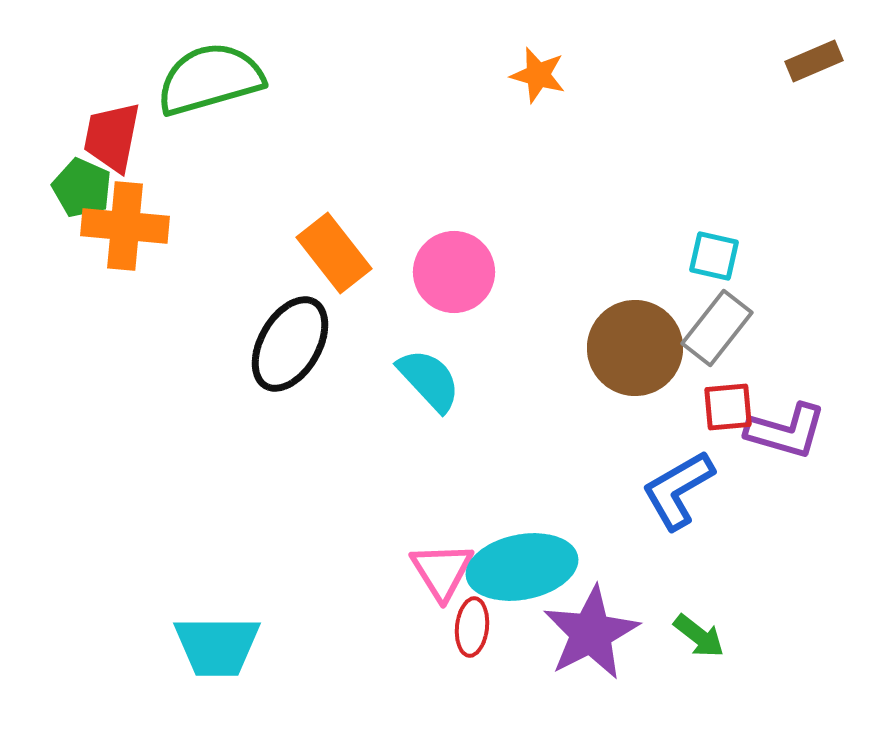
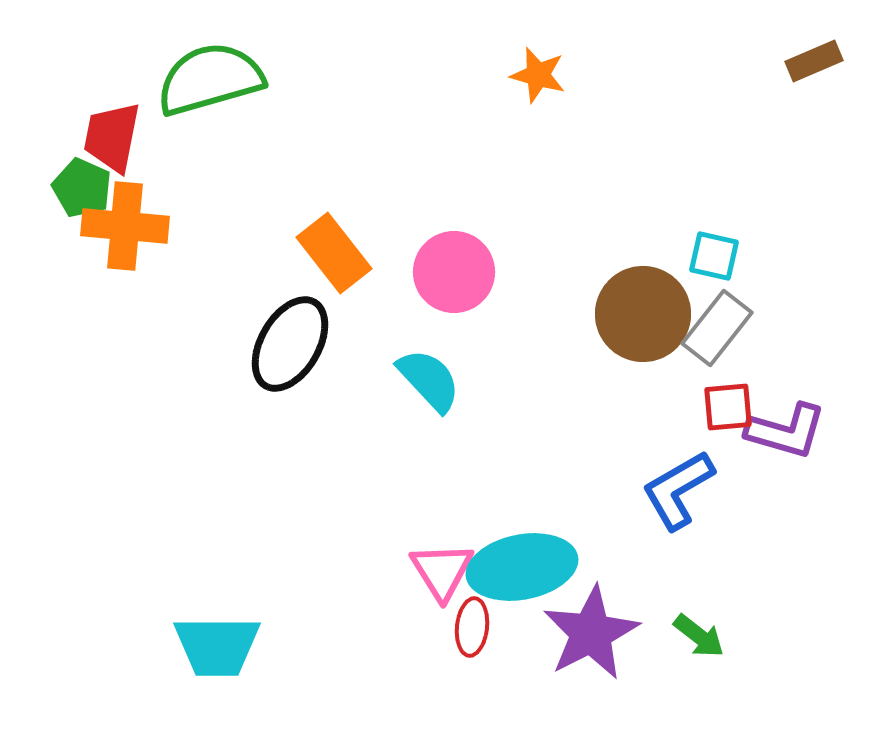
brown circle: moved 8 px right, 34 px up
